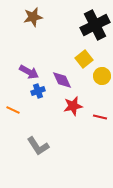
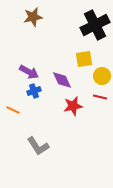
yellow square: rotated 30 degrees clockwise
blue cross: moved 4 px left
red line: moved 20 px up
